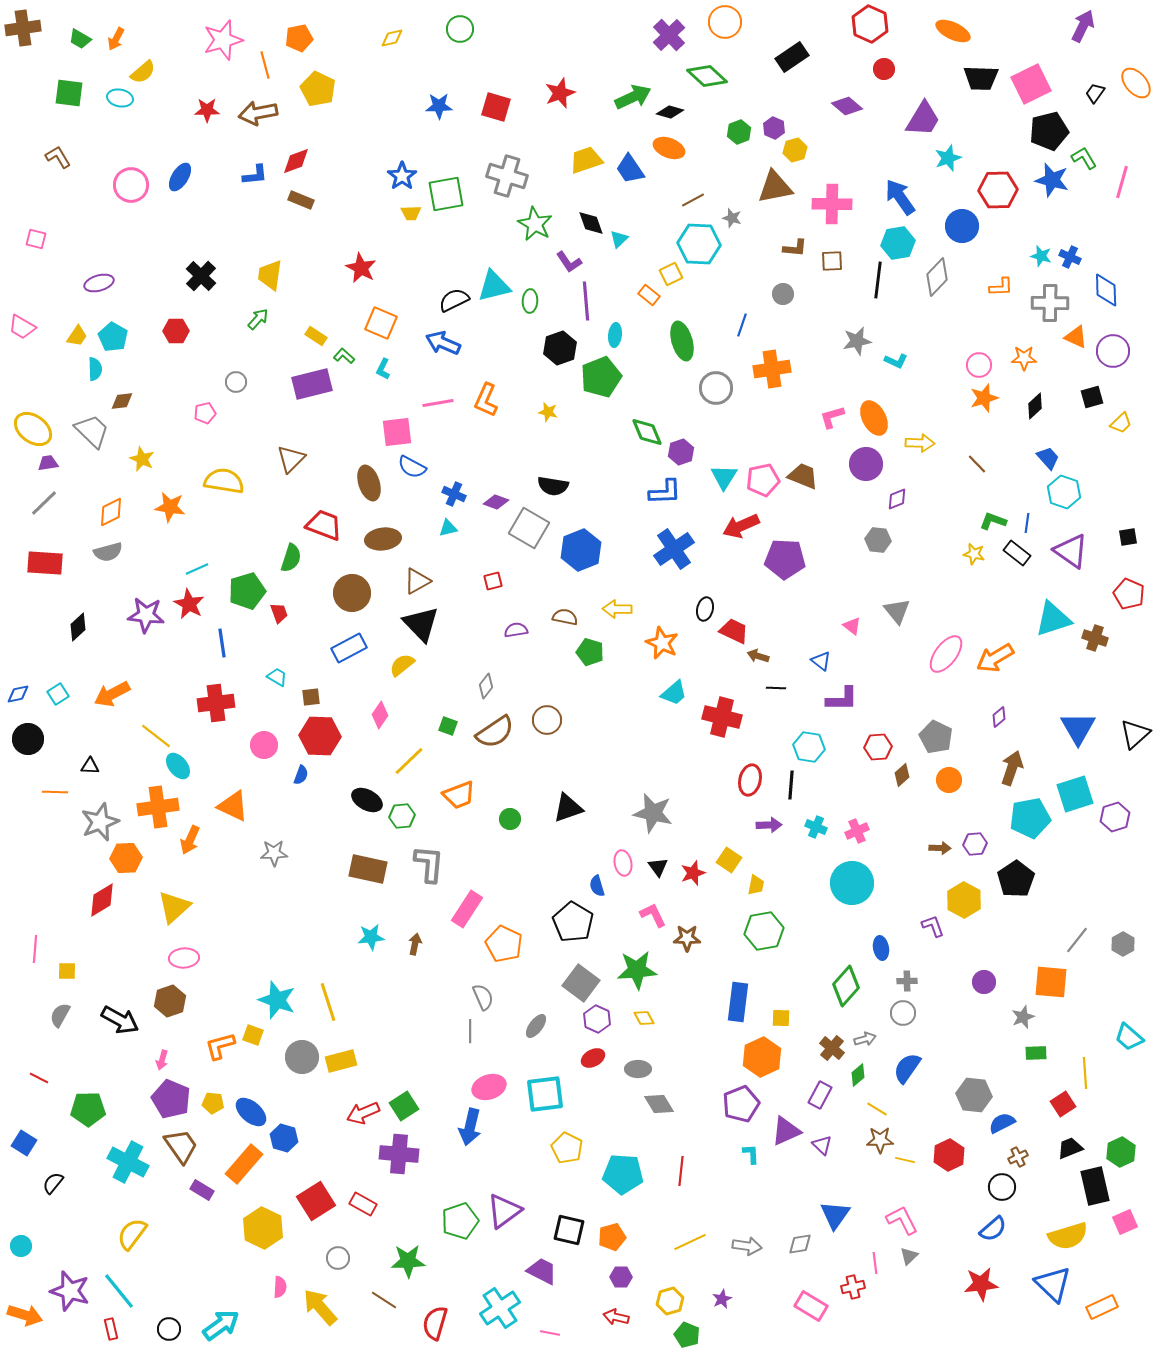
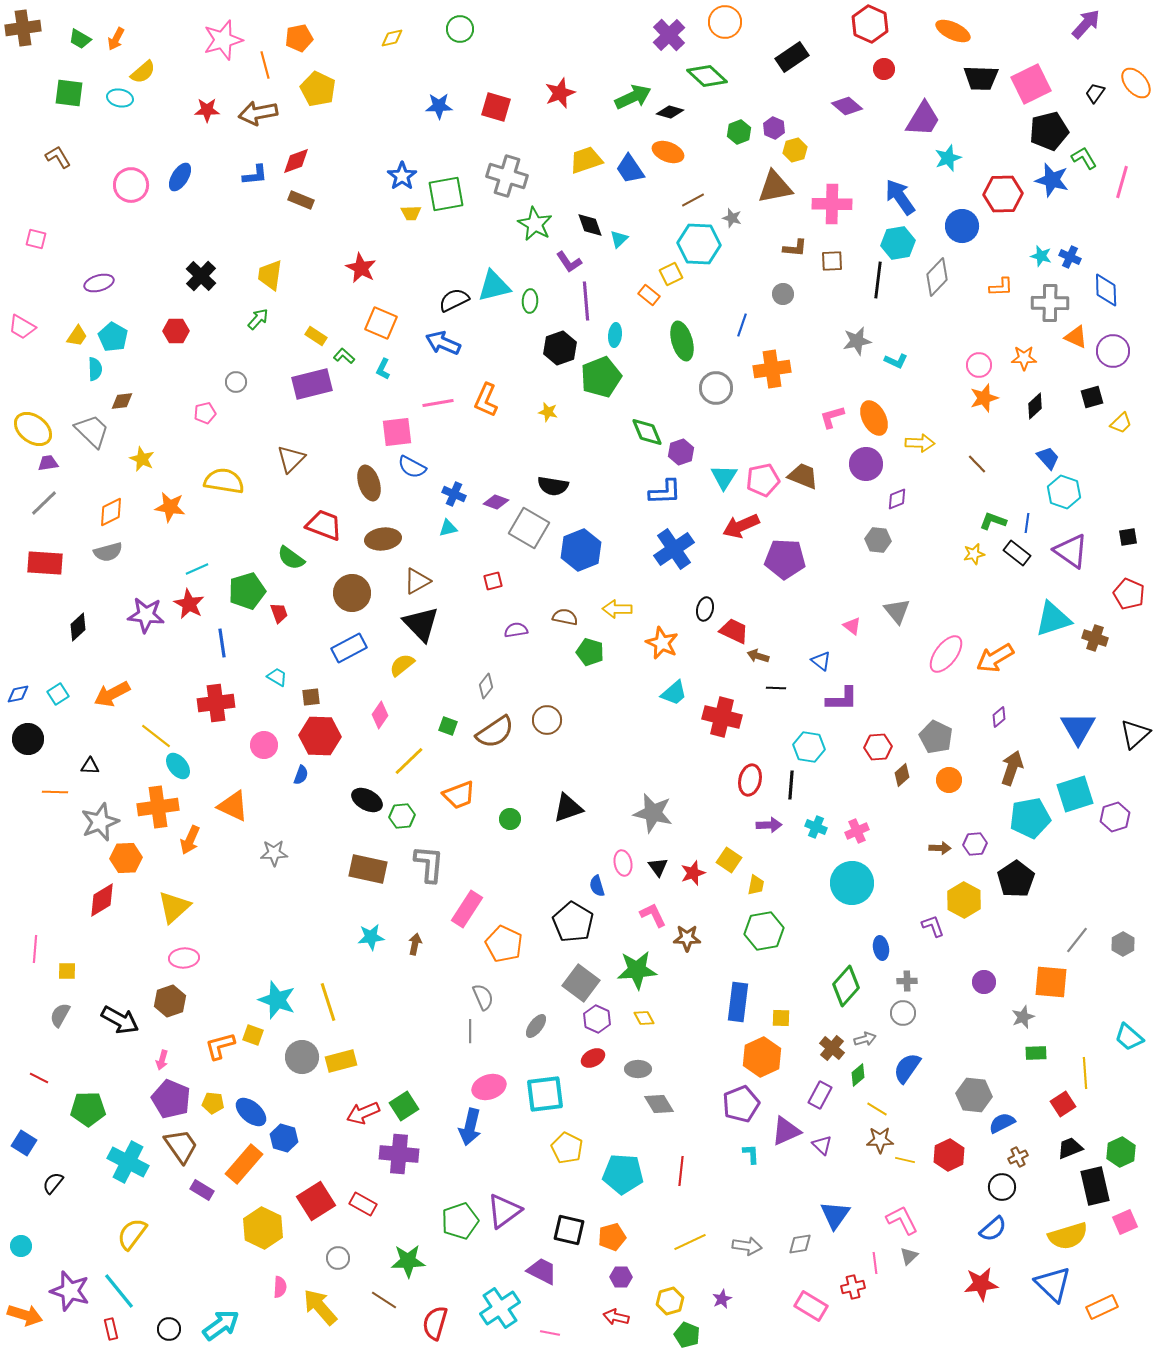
purple arrow at (1083, 26): moved 3 px right, 2 px up; rotated 16 degrees clockwise
orange ellipse at (669, 148): moved 1 px left, 4 px down
red hexagon at (998, 190): moved 5 px right, 4 px down
black diamond at (591, 223): moved 1 px left, 2 px down
yellow star at (974, 554): rotated 25 degrees counterclockwise
green semicircle at (291, 558): rotated 108 degrees clockwise
